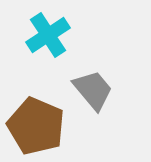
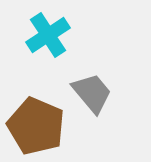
gray trapezoid: moved 1 px left, 3 px down
